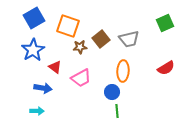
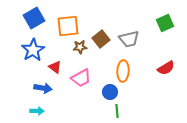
orange square: rotated 25 degrees counterclockwise
blue circle: moved 2 px left
